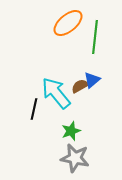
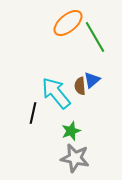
green line: rotated 36 degrees counterclockwise
brown semicircle: rotated 66 degrees counterclockwise
black line: moved 1 px left, 4 px down
